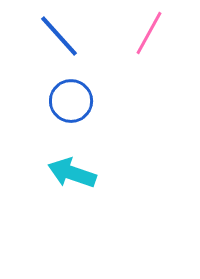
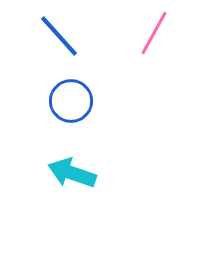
pink line: moved 5 px right
